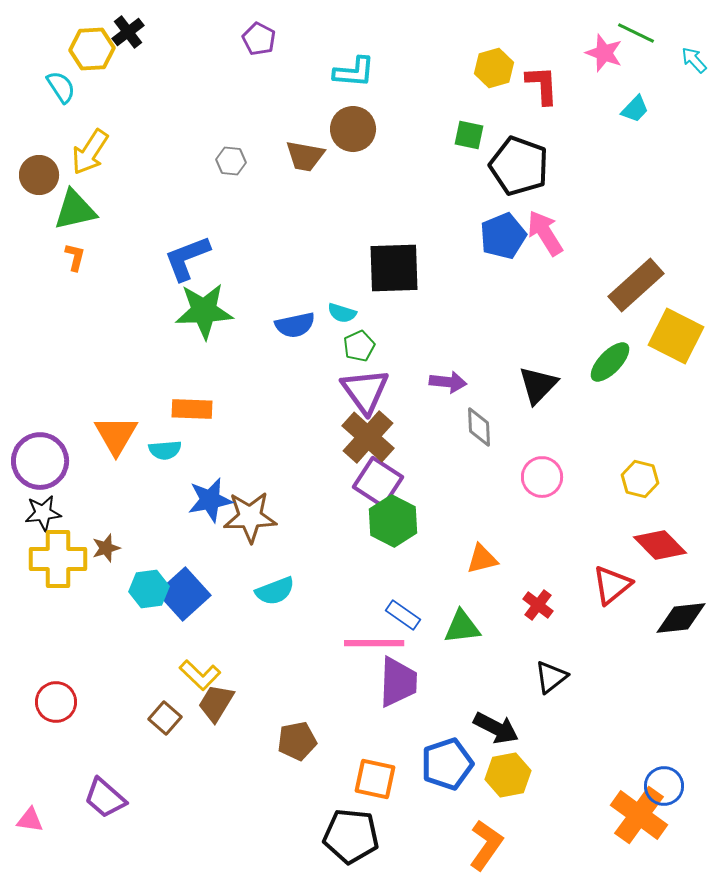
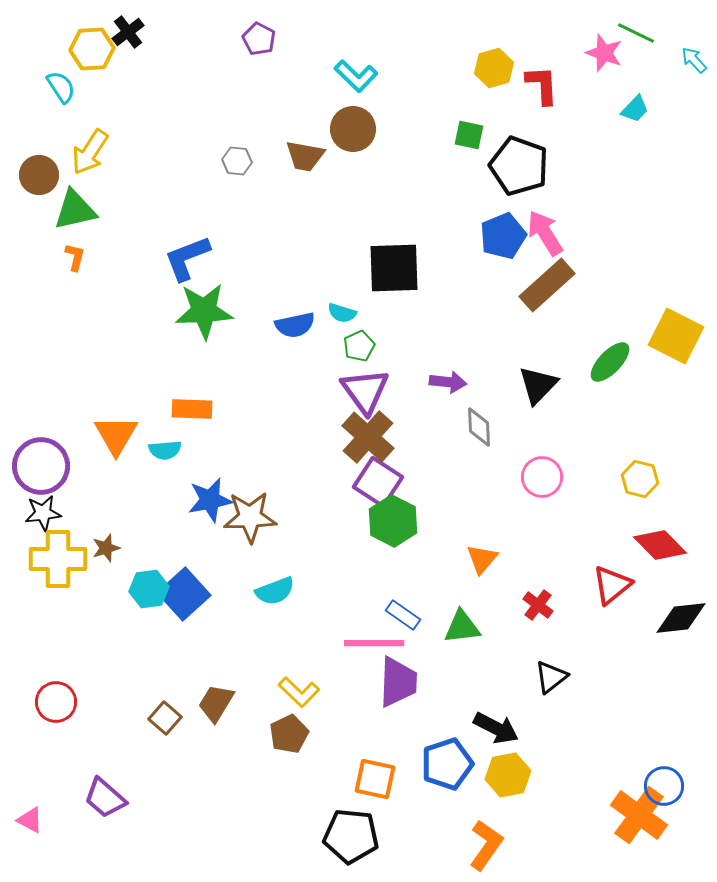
cyan L-shape at (354, 72): moved 2 px right, 4 px down; rotated 39 degrees clockwise
gray hexagon at (231, 161): moved 6 px right
brown rectangle at (636, 285): moved 89 px left
purple circle at (40, 461): moved 1 px right, 5 px down
orange triangle at (482, 559): rotated 36 degrees counterclockwise
yellow L-shape at (200, 675): moved 99 px right, 17 px down
brown pentagon at (297, 741): moved 8 px left, 7 px up; rotated 15 degrees counterclockwise
pink triangle at (30, 820): rotated 20 degrees clockwise
